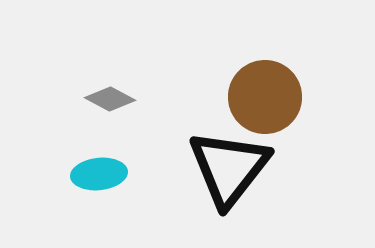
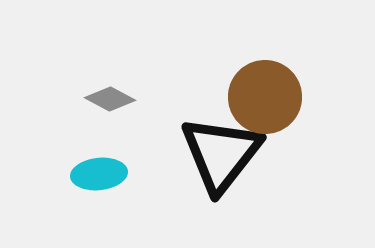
black triangle: moved 8 px left, 14 px up
